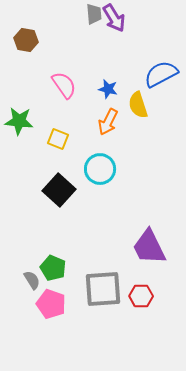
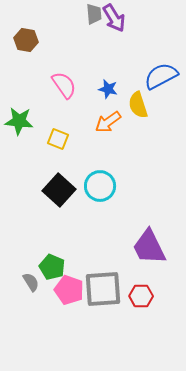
blue semicircle: moved 2 px down
orange arrow: rotated 28 degrees clockwise
cyan circle: moved 17 px down
green pentagon: moved 1 px left, 1 px up
gray semicircle: moved 1 px left, 2 px down
pink pentagon: moved 18 px right, 14 px up
